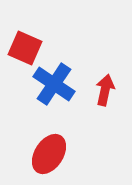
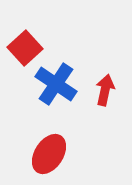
red square: rotated 24 degrees clockwise
blue cross: moved 2 px right
